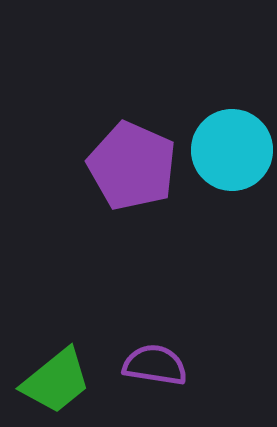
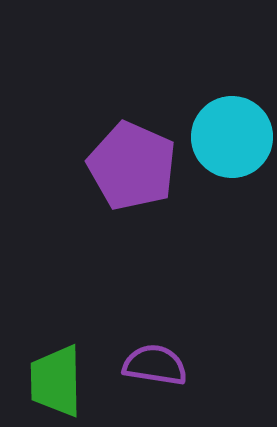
cyan circle: moved 13 px up
green trapezoid: rotated 128 degrees clockwise
